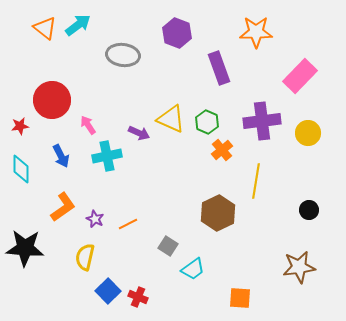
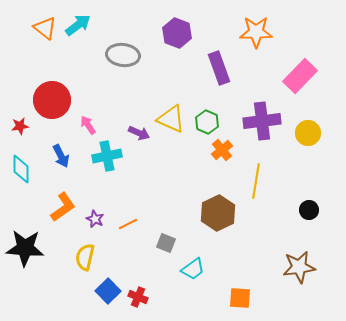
gray square: moved 2 px left, 3 px up; rotated 12 degrees counterclockwise
